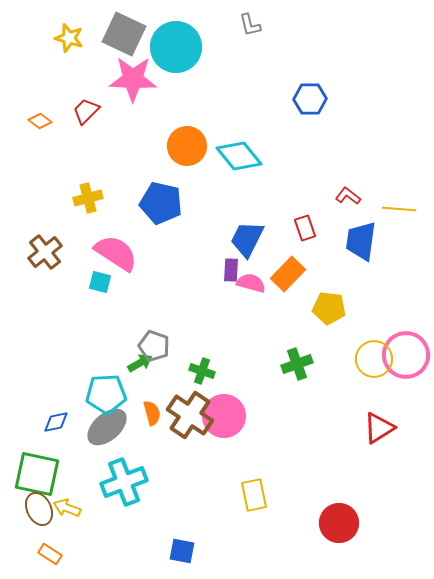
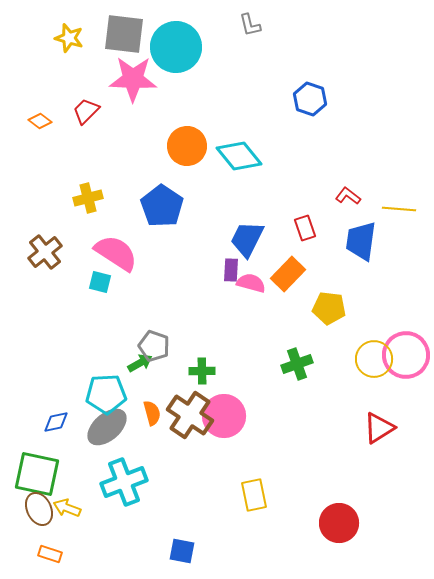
gray square at (124, 34): rotated 18 degrees counterclockwise
blue hexagon at (310, 99): rotated 20 degrees clockwise
blue pentagon at (161, 203): moved 1 px right, 3 px down; rotated 21 degrees clockwise
green cross at (202, 371): rotated 20 degrees counterclockwise
orange rectangle at (50, 554): rotated 15 degrees counterclockwise
